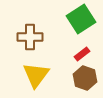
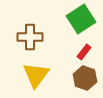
red rectangle: moved 2 px right, 2 px up; rotated 14 degrees counterclockwise
